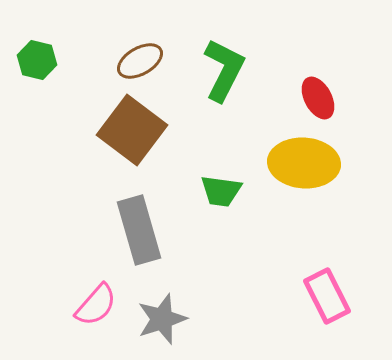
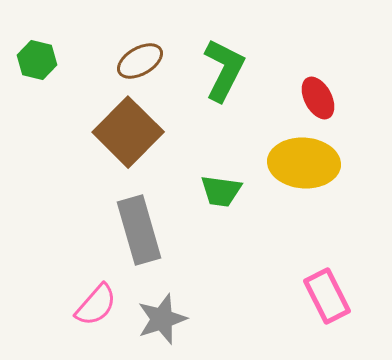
brown square: moved 4 px left, 2 px down; rotated 8 degrees clockwise
